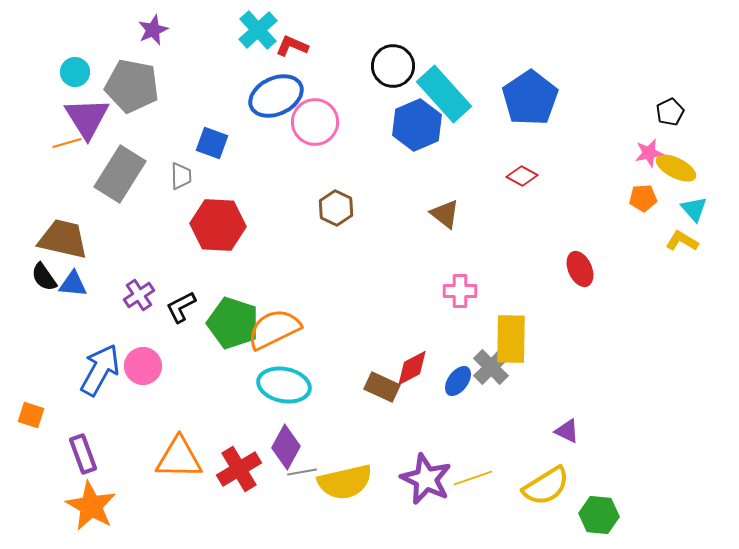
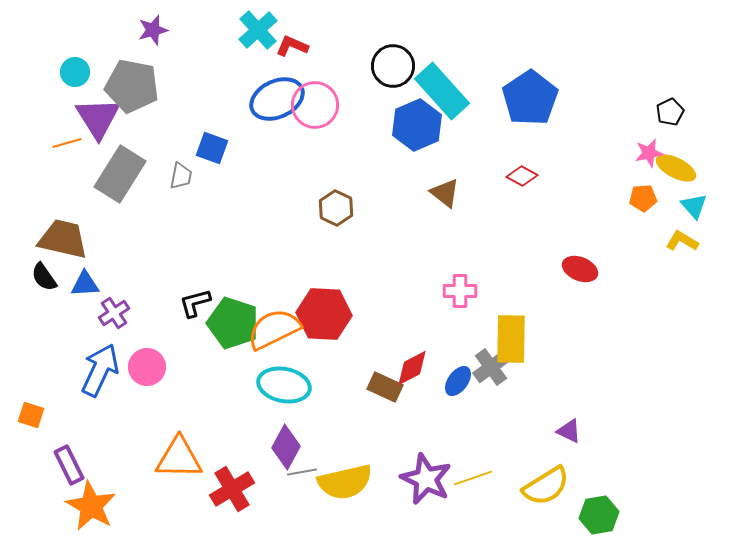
purple star at (153, 30): rotated 8 degrees clockwise
cyan rectangle at (444, 94): moved 2 px left, 3 px up
blue ellipse at (276, 96): moved 1 px right, 3 px down
purple triangle at (87, 118): moved 11 px right
pink circle at (315, 122): moved 17 px up
blue square at (212, 143): moved 5 px down
gray trapezoid at (181, 176): rotated 12 degrees clockwise
cyan triangle at (694, 209): moved 3 px up
brown triangle at (445, 214): moved 21 px up
red hexagon at (218, 225): moved 106 px right, 89 px down
red ellipse at (580, 269): rotated 44 degrees counterclockwise
blue triangle at (73, 284): moved 12 px right; rotated 8 degrees counterclockwise
purple cross at (139, 295): moved 25 px left, 18 px down
black L-shape at (181, 307): moved 14 px right, 4 px up; rotated 12 degrees clockwise
pink circle at (143, 366): moved 4 px right, 1 px down
gray cross at (491, 367): rotated 9 degrees clockwise
blue arrow at (100, 370): rotated 4 degrees counterclockwise
brown rectangle at (382, 387): moved 3 px right
purple triangle at (567, 431): moved 2 px right
purple rectangle at (83, 454): moved 14 px left, 11 px down; rotated 6 degrees counterclockwise
red cross at (239, 469): moved 7 px left, 20 px down
green hexagon at (599, 515): rotated 15 degrees counterclockwise
